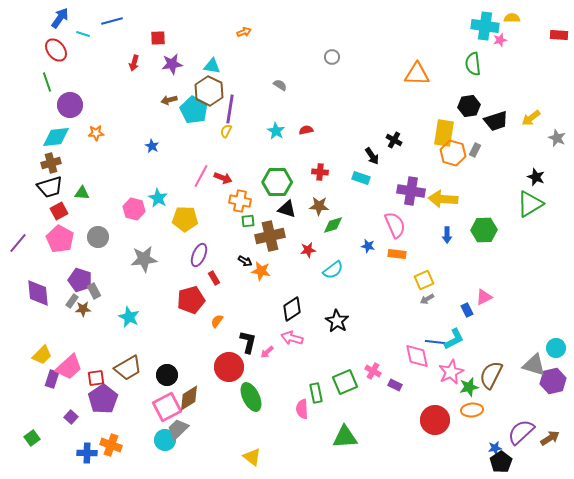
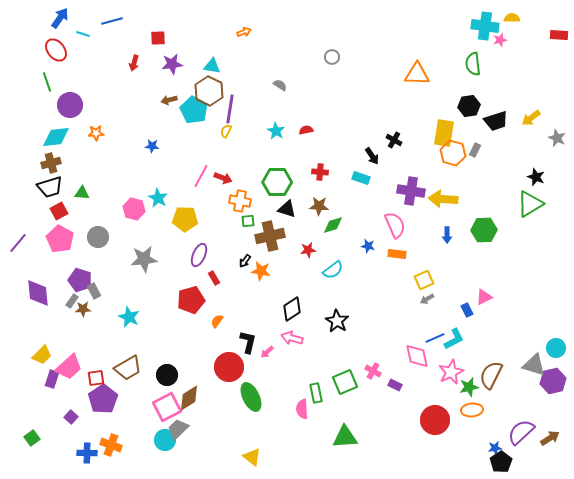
blue star at (152, 146): rotated 24 degrees counterclockwise
black arrow at (245, 261): rotated 96 degrees clockwise
blue line at (435, 342): moved 4 px up; rotated 30 degrees counterclockwise
